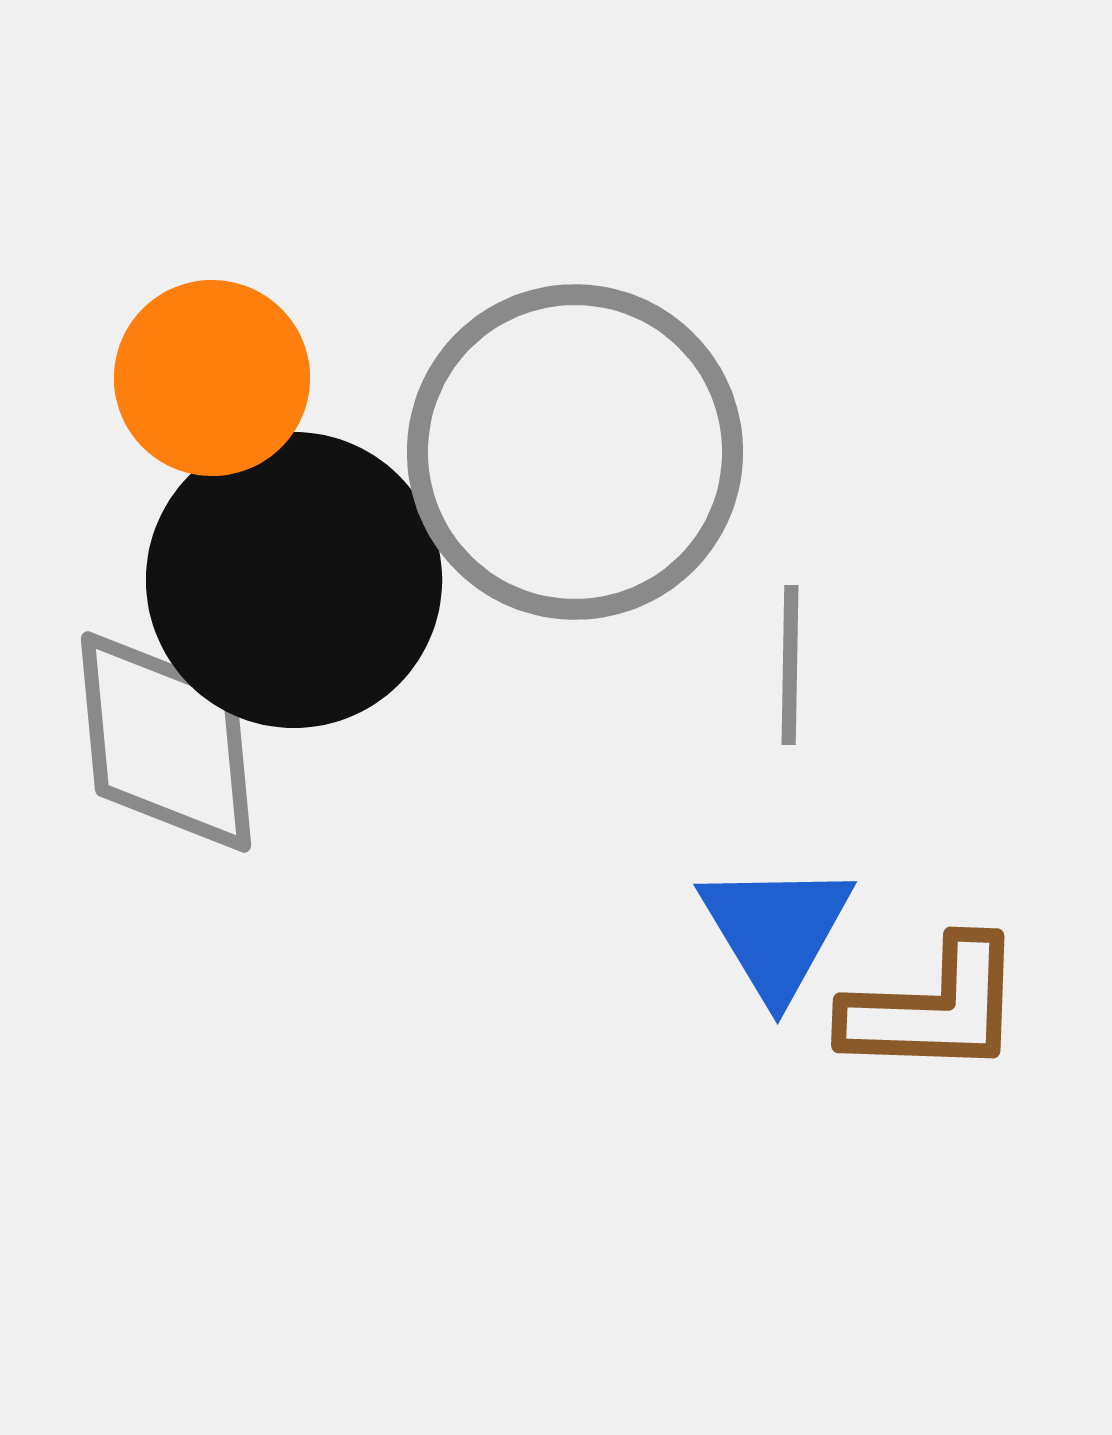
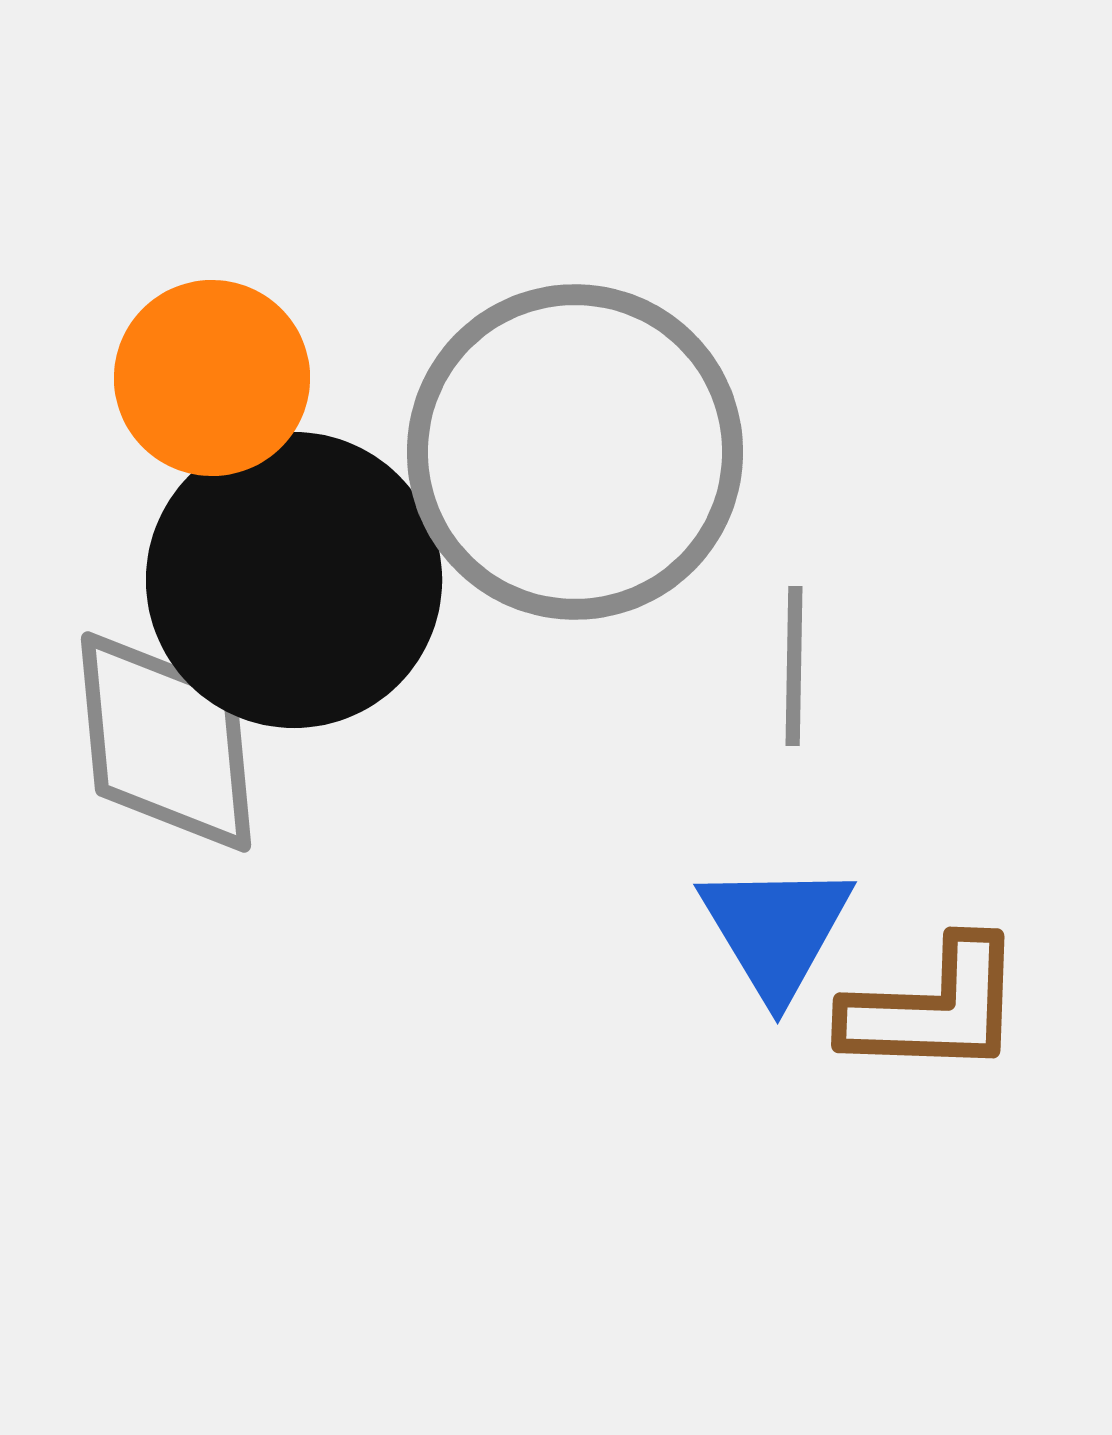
gray line: moved 4 px right, 1 px down
